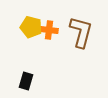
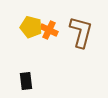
orange cross: rotated 18 degrees clockwise
black rectangle: rotated 24 degrees counterclockwise
